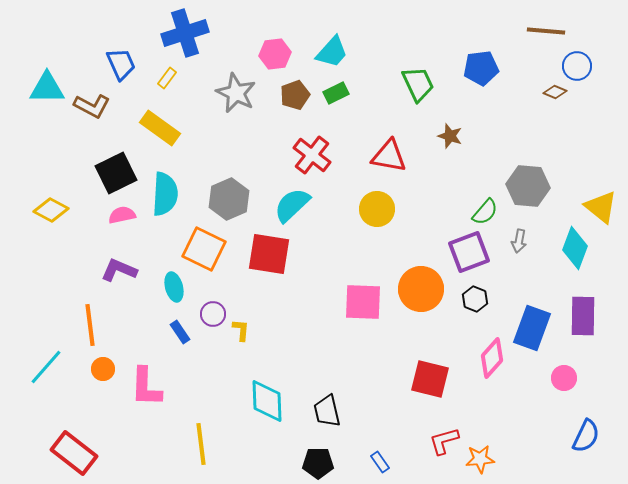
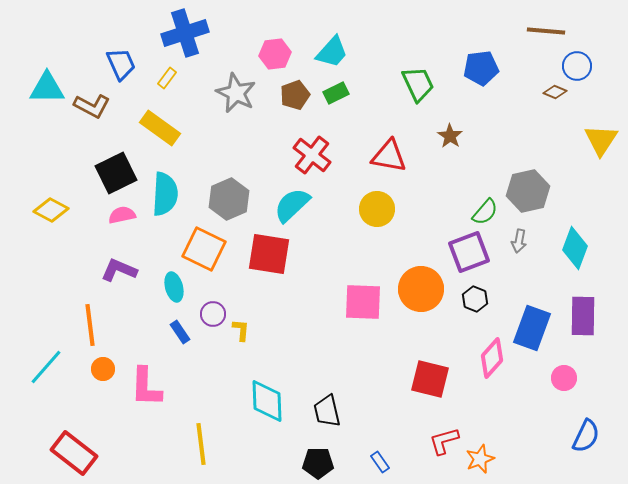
brown star at (450, 136): rotated 15 degrees clockwise
gray hexagon at (528, 186): moved 5 px down; rotated 18 degrees counterclockwise
yellow triangle at (601, 207): moved 67 px up; rotated 24 degrees clockwise
orange star at (480, 459): rotated 16 degrees counterclockwise
